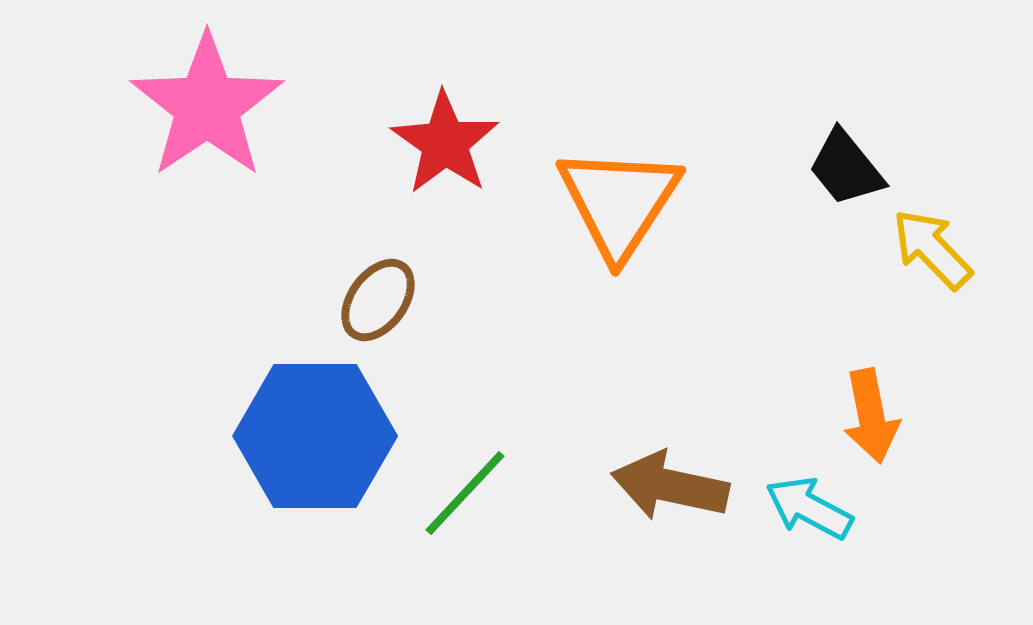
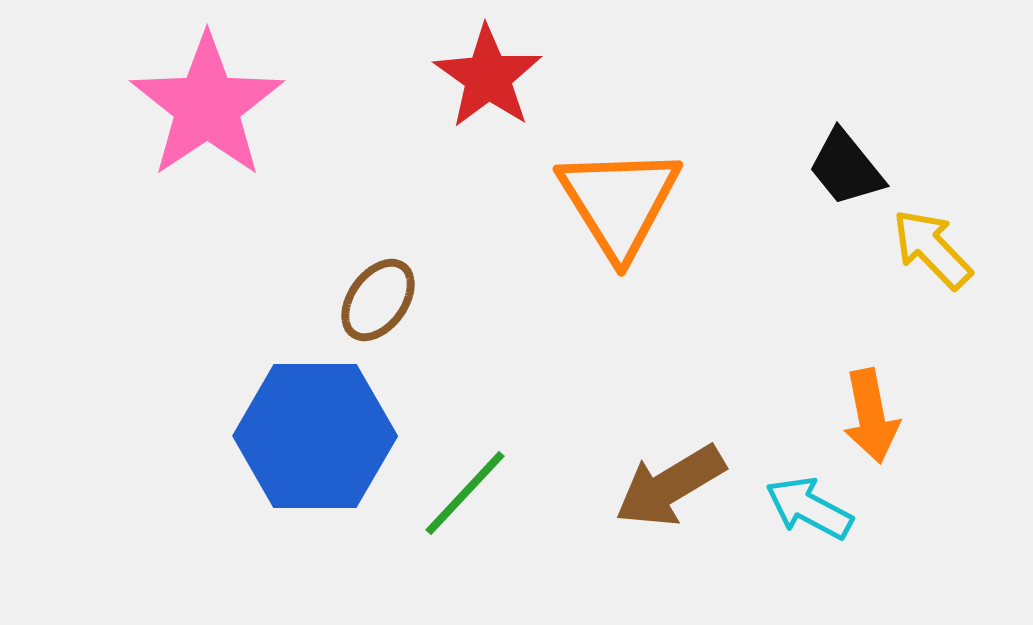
red star: moved 43 px right, 66 px up
orange triangle: rotated 5 degrees counterclockwise
brown arrow: rotated 43 degrees counterclockwise
